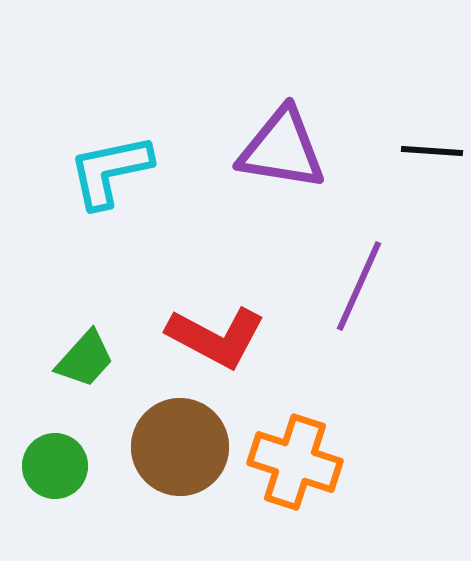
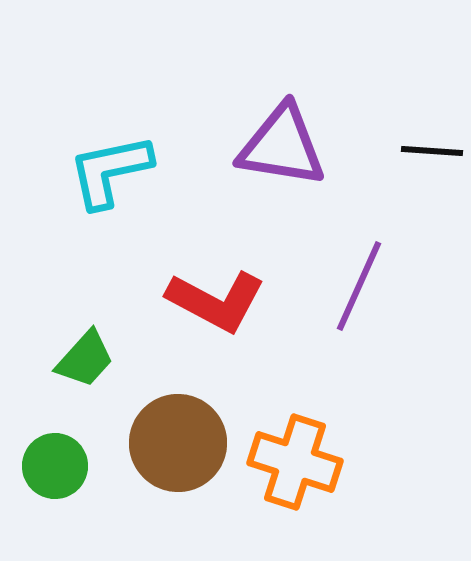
purple triangle: moved 3 px up
red L-shape: moved 36 px up
brown circle: moved 2 px left, 4 px up
